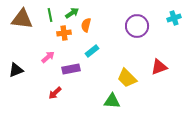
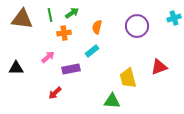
orange semicircle: moved 11 px right, 2 px down
black triangle: moved 2 px up; rotated 21 degrees clockwise
yellow trapezoid: moved 1 px right; rotated 30 degrees clockwise
